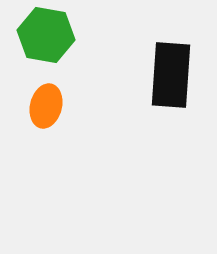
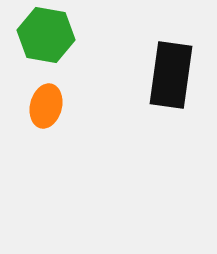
black rectangle: rotated 4 degrees clockwise
